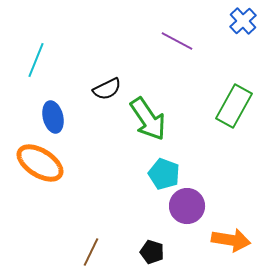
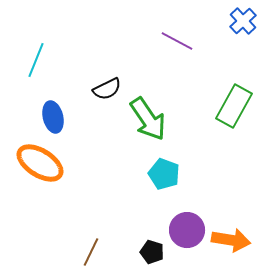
purple circle: moved 24 px down
